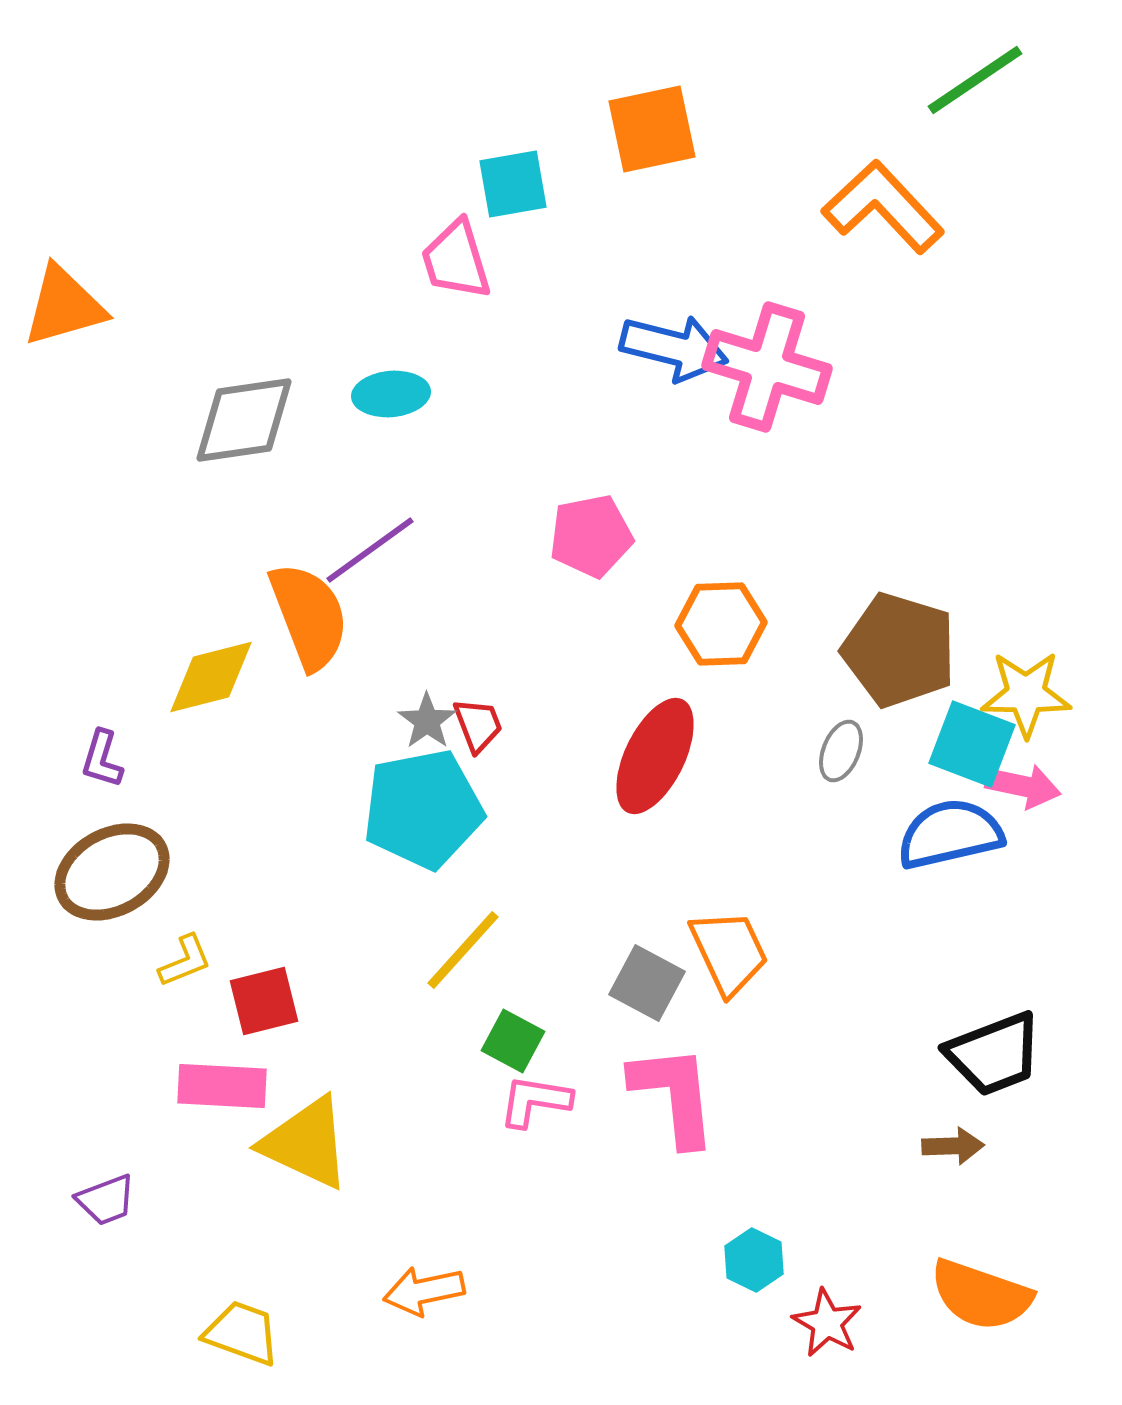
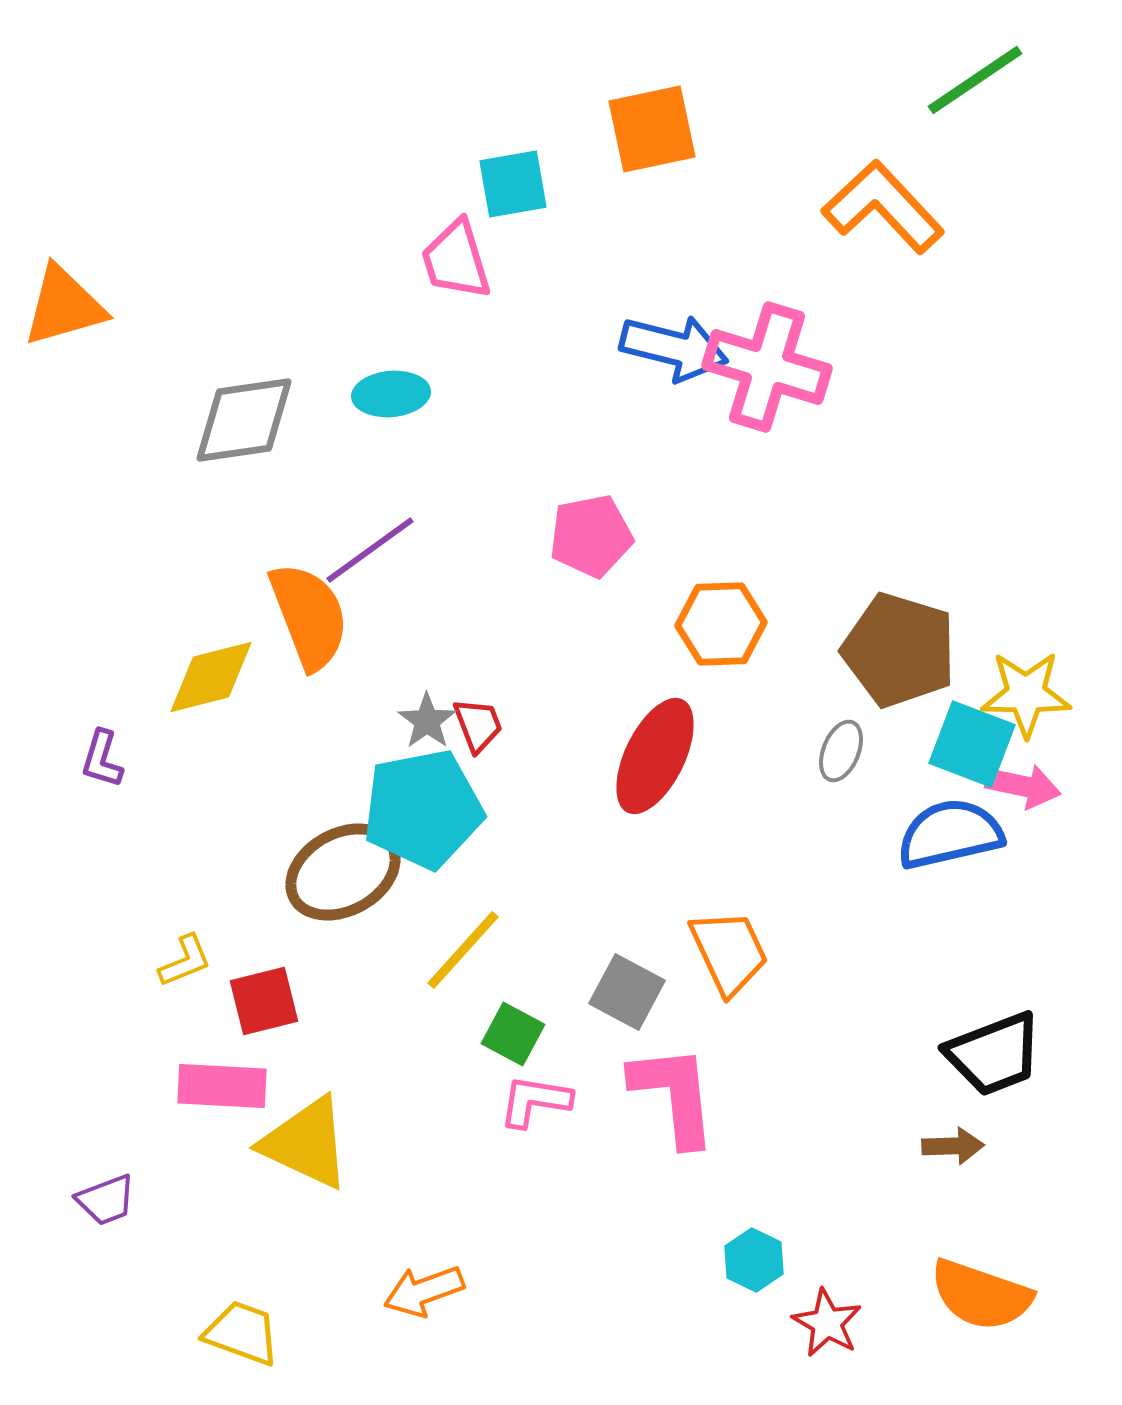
brown ellipse at (112, 872): moved 231 px right
gray square at (647, 983): moved 20 px left, 9 px down
green square at (513, 1041): moved 7 px up
orange arrow at (424, 1291): rotated 8 degrees counterclockwise
